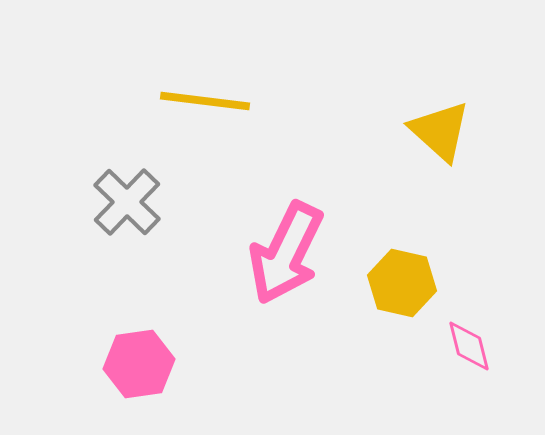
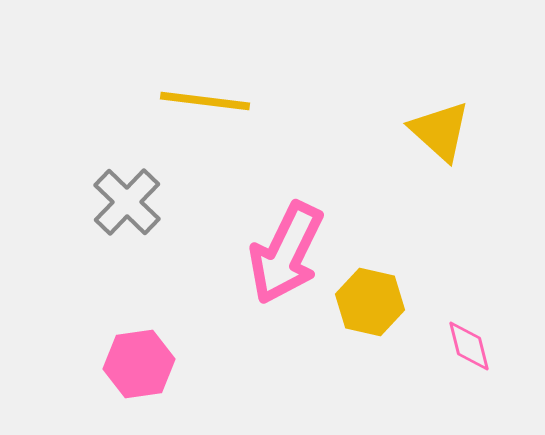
yellow hexagon: moved 32 px left, 19 px down
